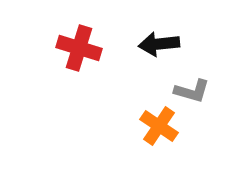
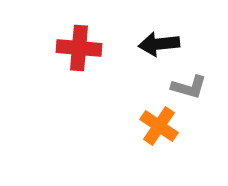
red cross: rotated 12 degrees counterclockwise
gray L-shape: moved 3 px left, 4 px up
